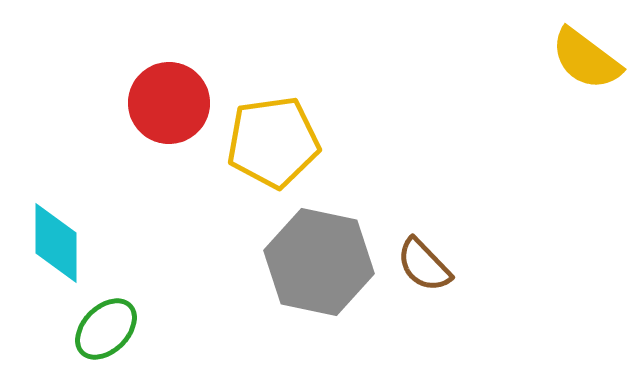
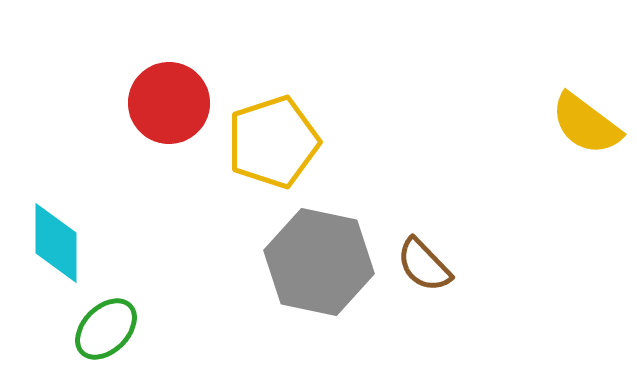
yellow semicircle: moved 65 px down
yellow pentagon: rotated 10 degrees counterclockwise
